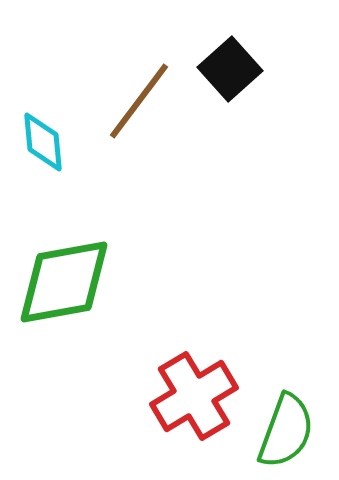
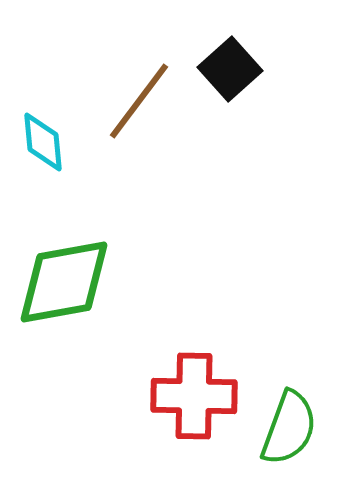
red cross: rotated 32 degrees clockwise
green semicircle: moved 3 px right, 3 px up
